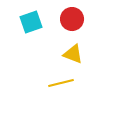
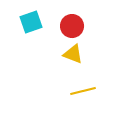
red circle: moved 7 px down
yellow line: moved 22 px right, 8 px down
